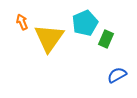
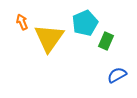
green rectangle: moved 2 px down
